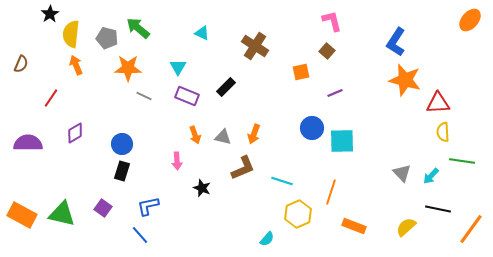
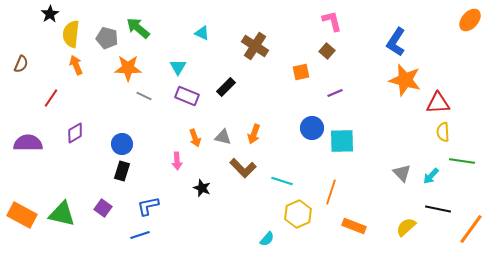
orange arrow at (195, 135): moved 3 px down
brown L-shape at (243, 168): rotated 68 degrees clockwise
blue line at (140, 235): rotated 66 degrees counterclockwise
